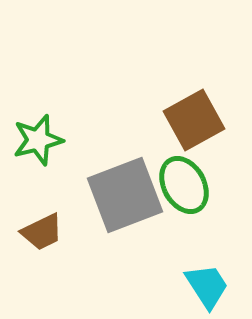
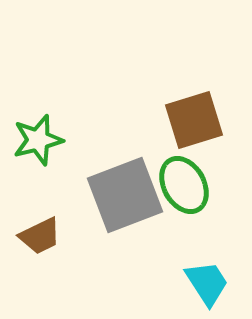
brown square: rotated 12 degrees clockwise
brown trapezoid: moved 2 px left, 4 px down
cyan trapezoid: moved 3 px up
